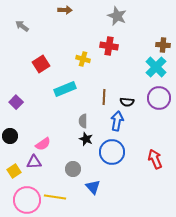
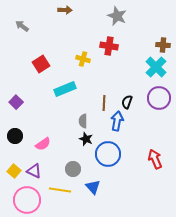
brown line: moved 6 px down
black semicircle: rotated 104 degrees clockwise
black circle: moved 5 px right
blue circle: moved 4 px left, 2 px down
purple triangle: moved 9 px down; rotated 28 degrees clockwise
yellow square: rotated 16 degrees counterclockwise
yellow line: moved 5 px right, 7 px up
